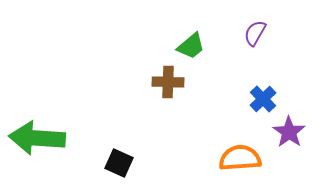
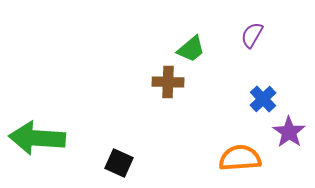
purple semicircle: moved 3 px left, 2 px down
green trapezoid: moved 3 px down
